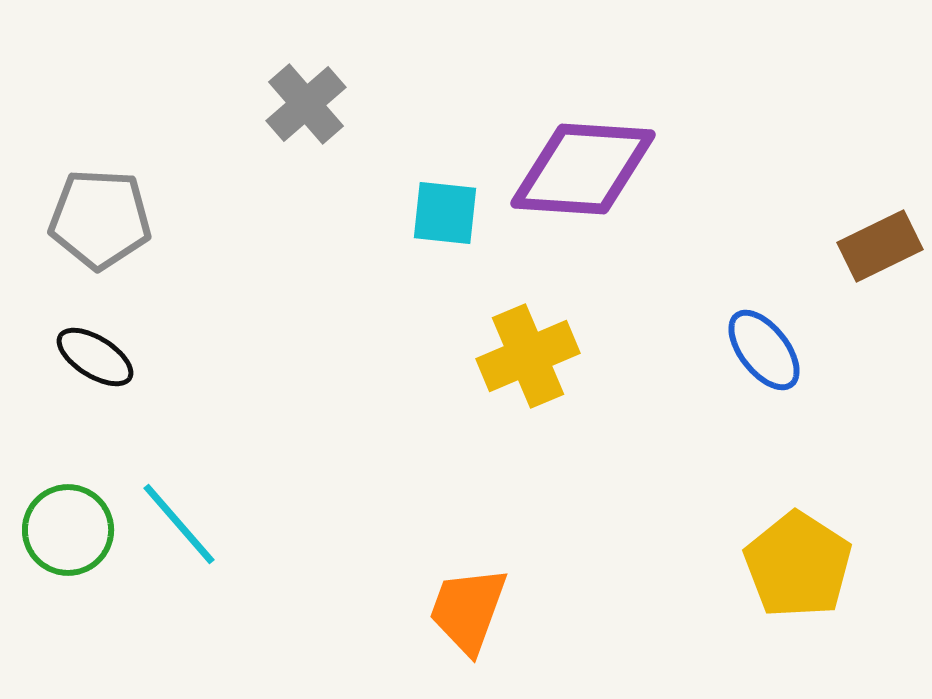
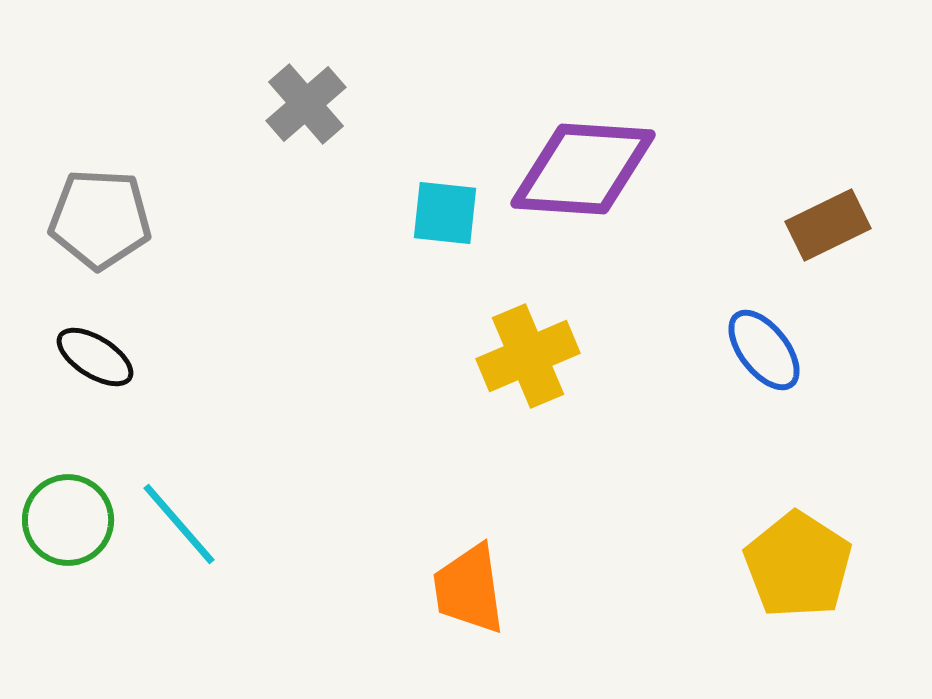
brown rectangle: moved 52 px left, 21 px up
green circle: moved 10 px up
orange trapezoid: moved 1 px right, 21 px up; rotated 28 degrees counterclockwise
